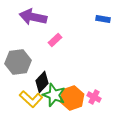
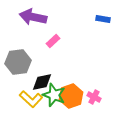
pink rectangle: moved 2 px left, 1 px down
black diamond: rotated 35 degrees clockwise
orange hexagon: moved 1 px left, 2 px up
